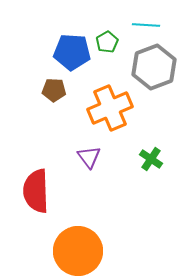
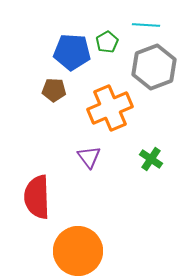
red semicircle: moved 1 px right, 6 px down
